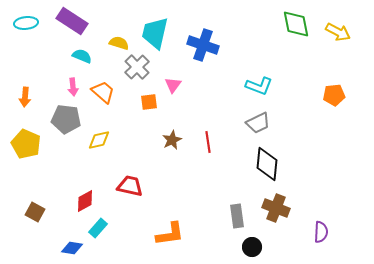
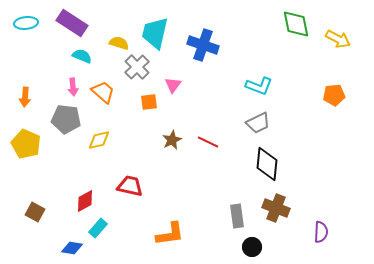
purple rectangle: moved 2 px down
yellow arrow: moved 7 px down
red line: rotated 55 degrees counterclockwise
